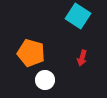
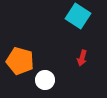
orange pentagon: moved 11 px left, 8 px down
